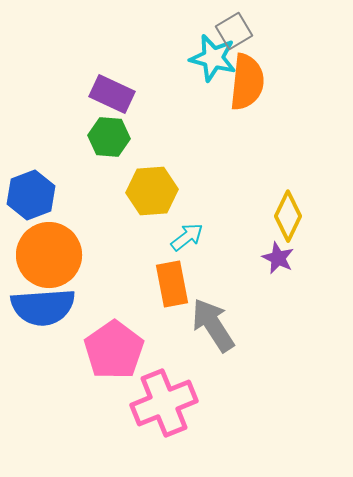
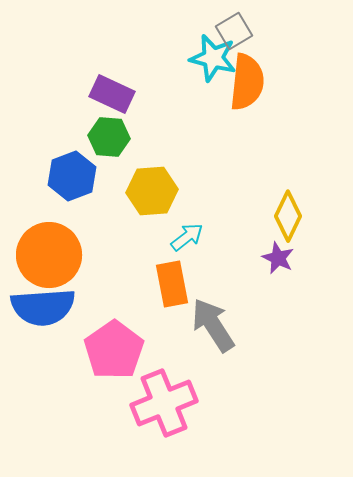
blue hexagon: moved 41 px right, 19 px up
